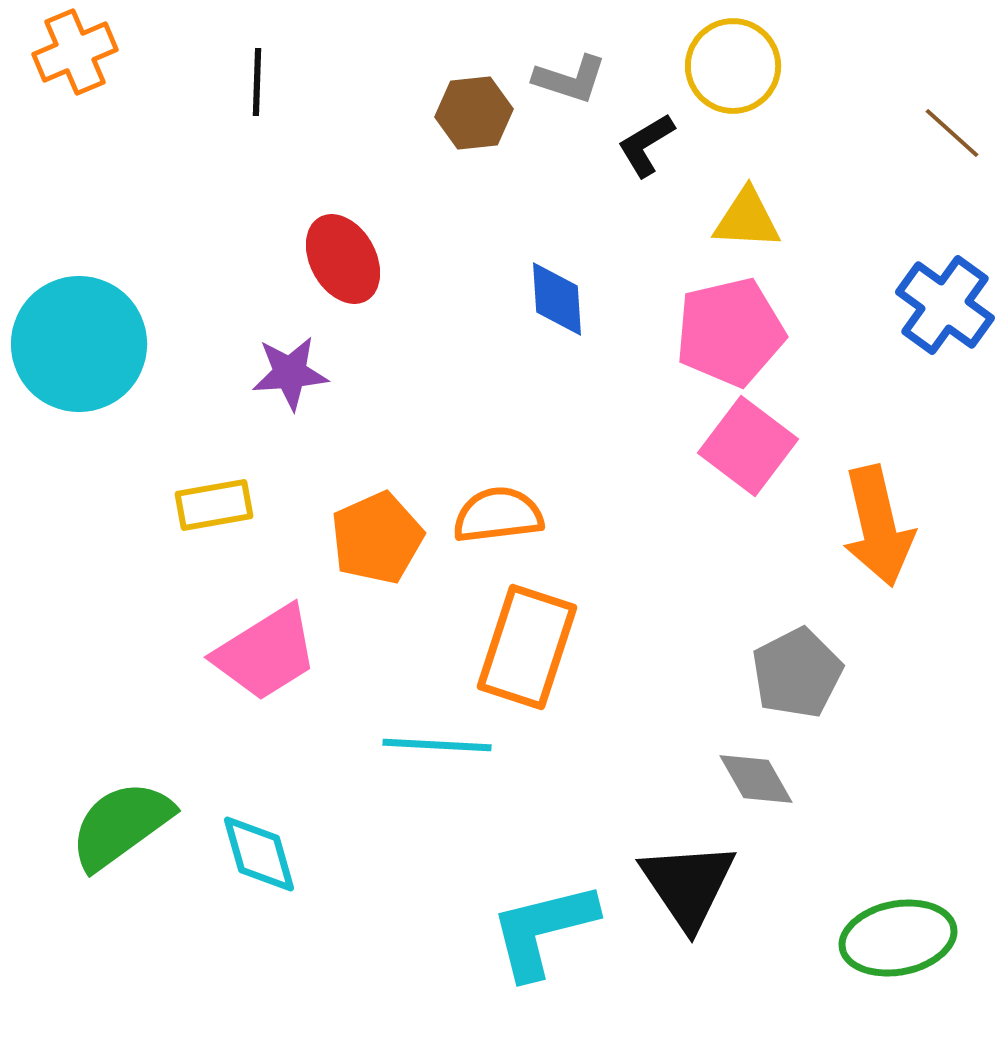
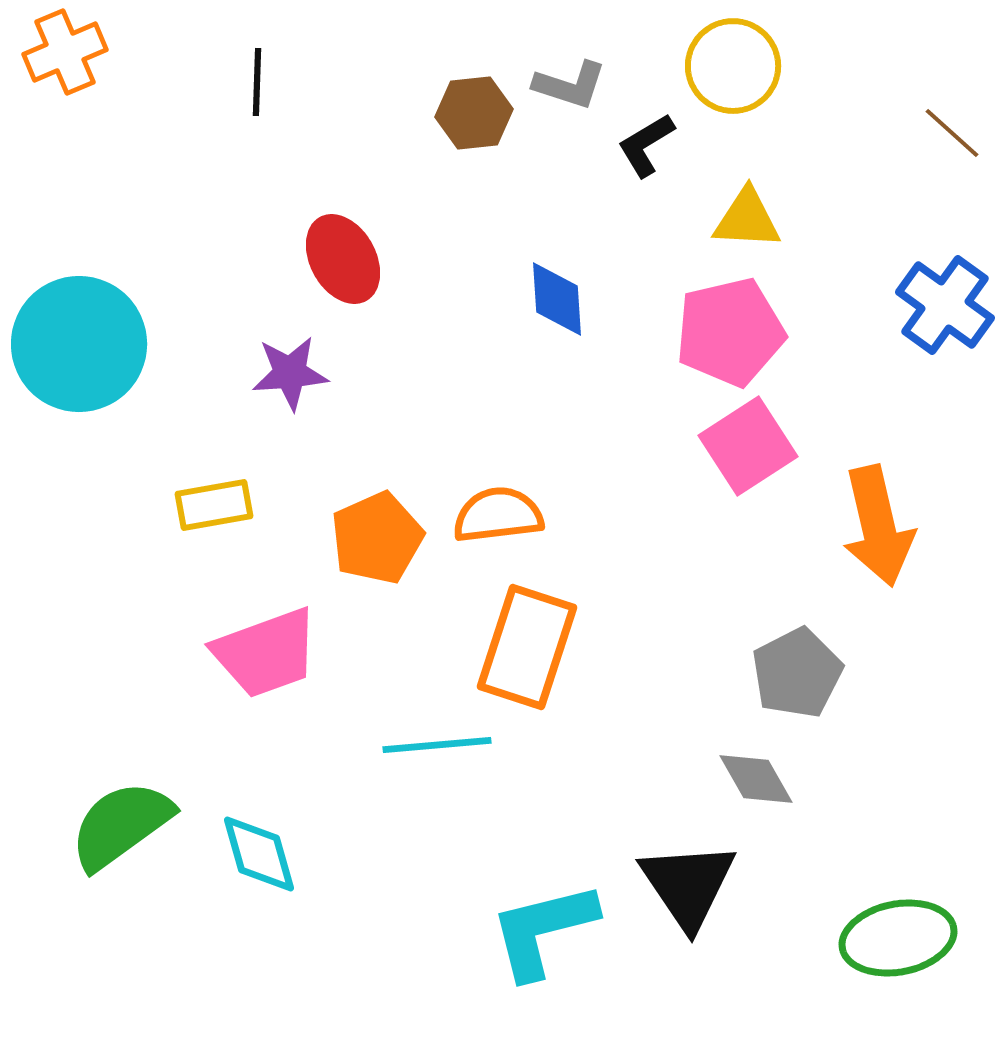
orange cross: moved 10 px left
gray L-shape: moved 6 px down
pink square: rotated 20 degrees clockwise
pink trapezoid: rotated 12 degrees clockwise
cyan line: rotated 8 degrees counterclockwise
